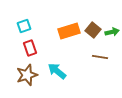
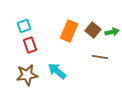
orange rectangle: rotated 50 degrees counterclockwise
red rectangle: moved 3 px up
brown star: rotated 10 degrees clockwise
